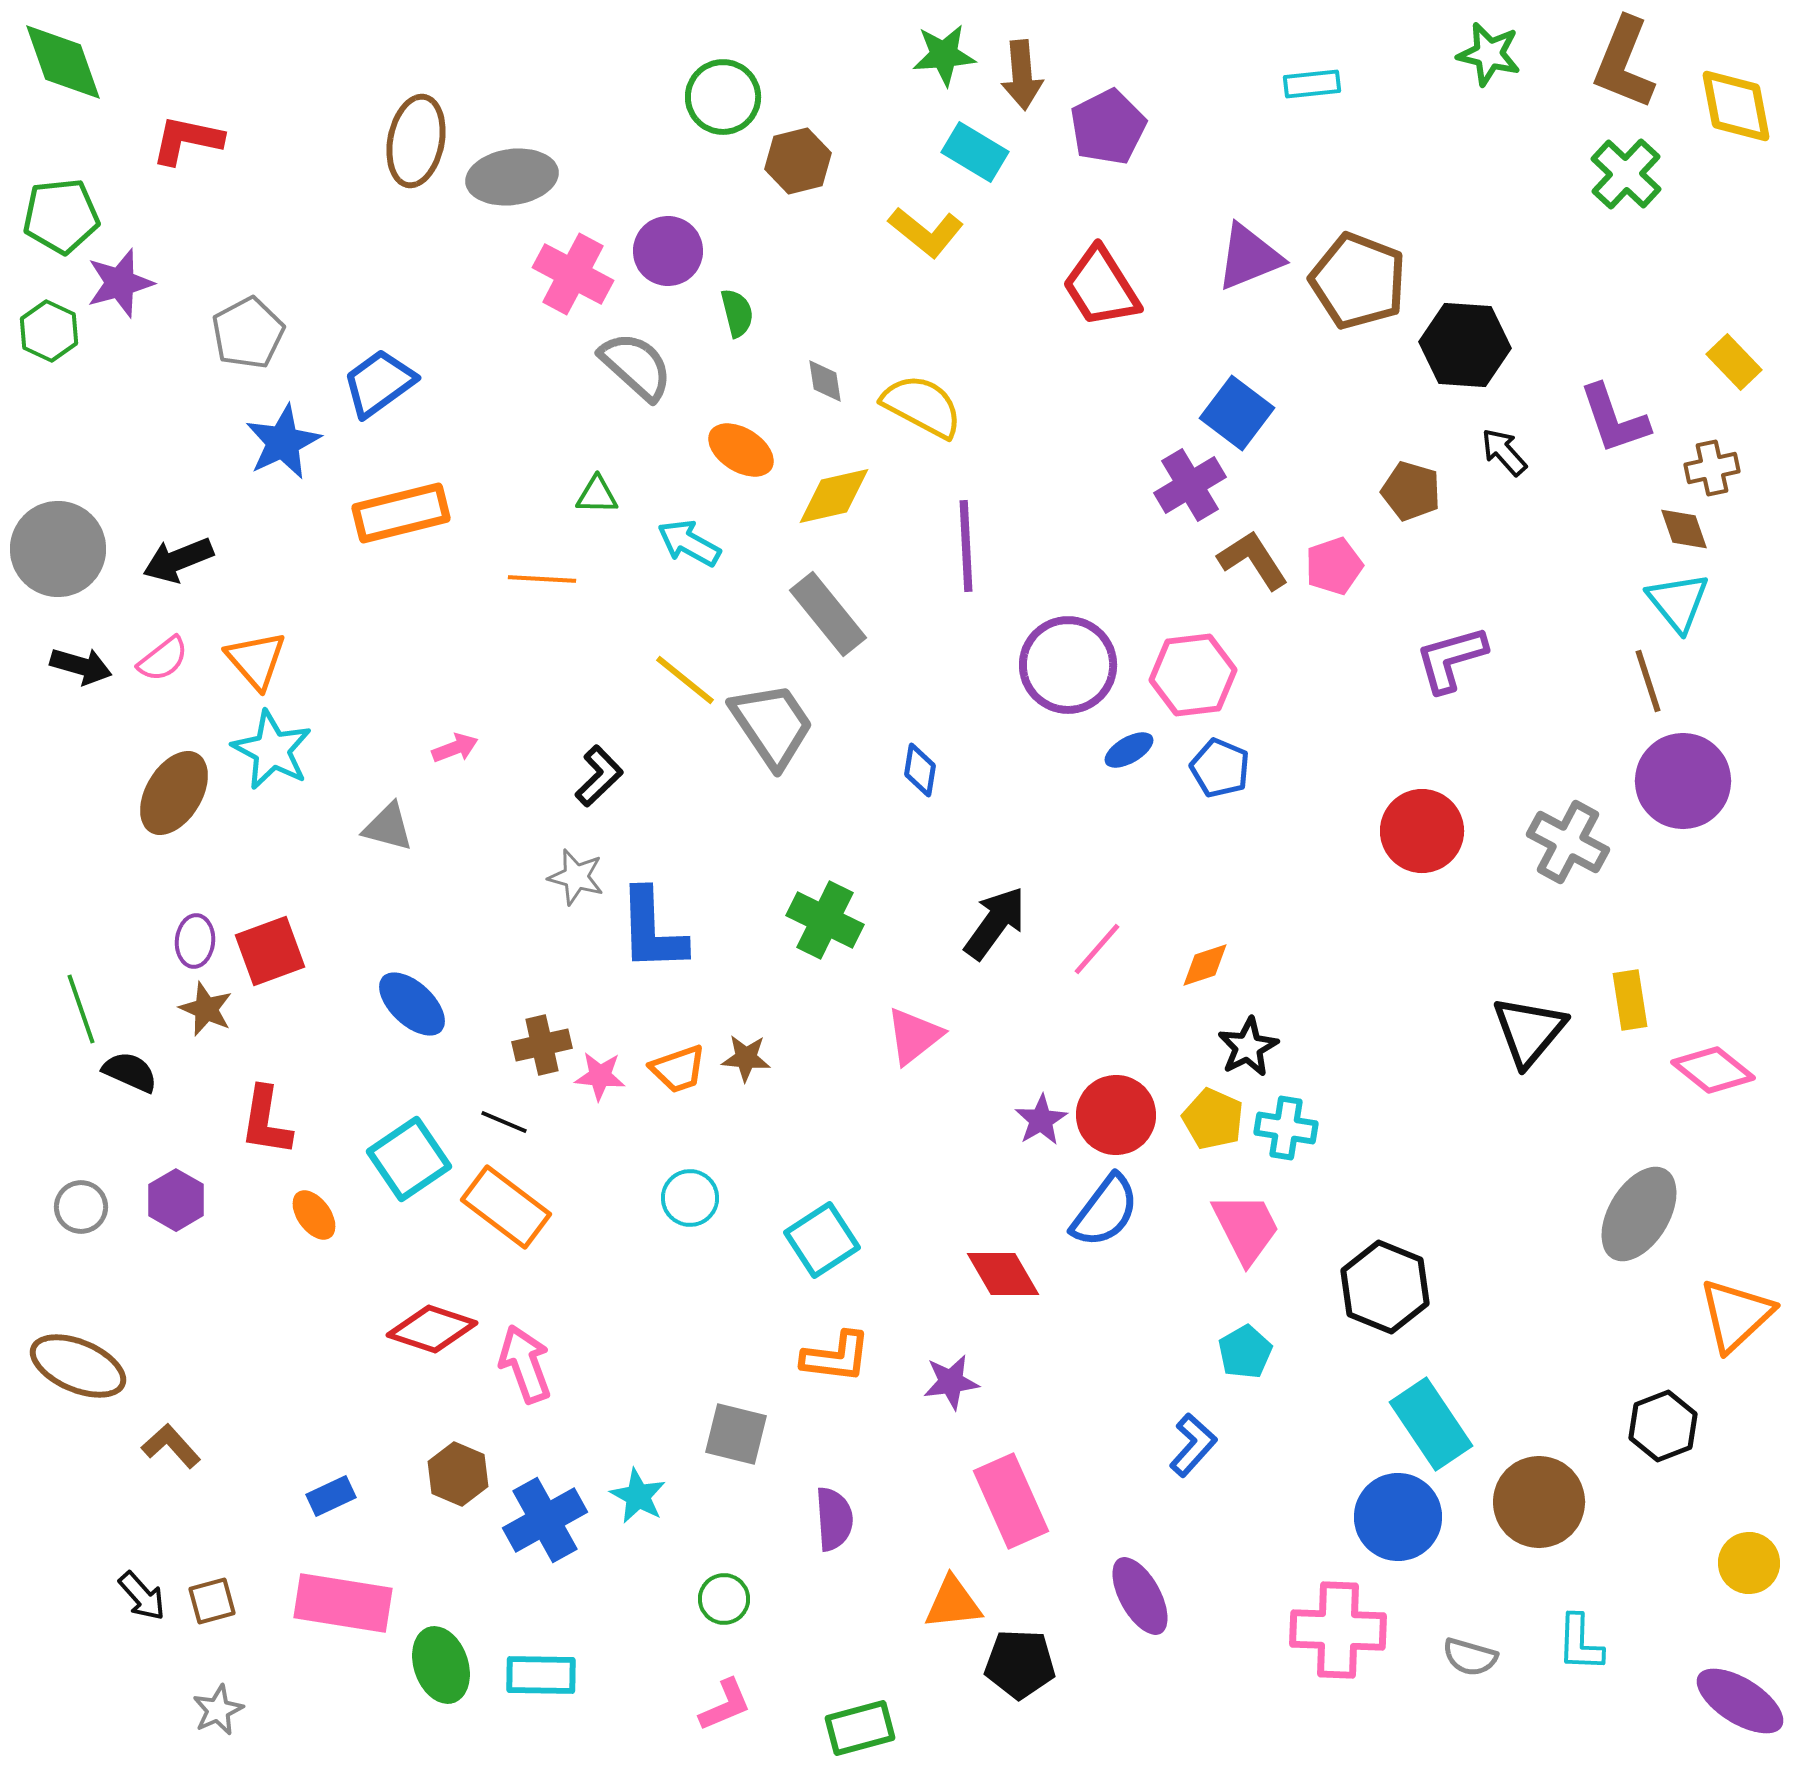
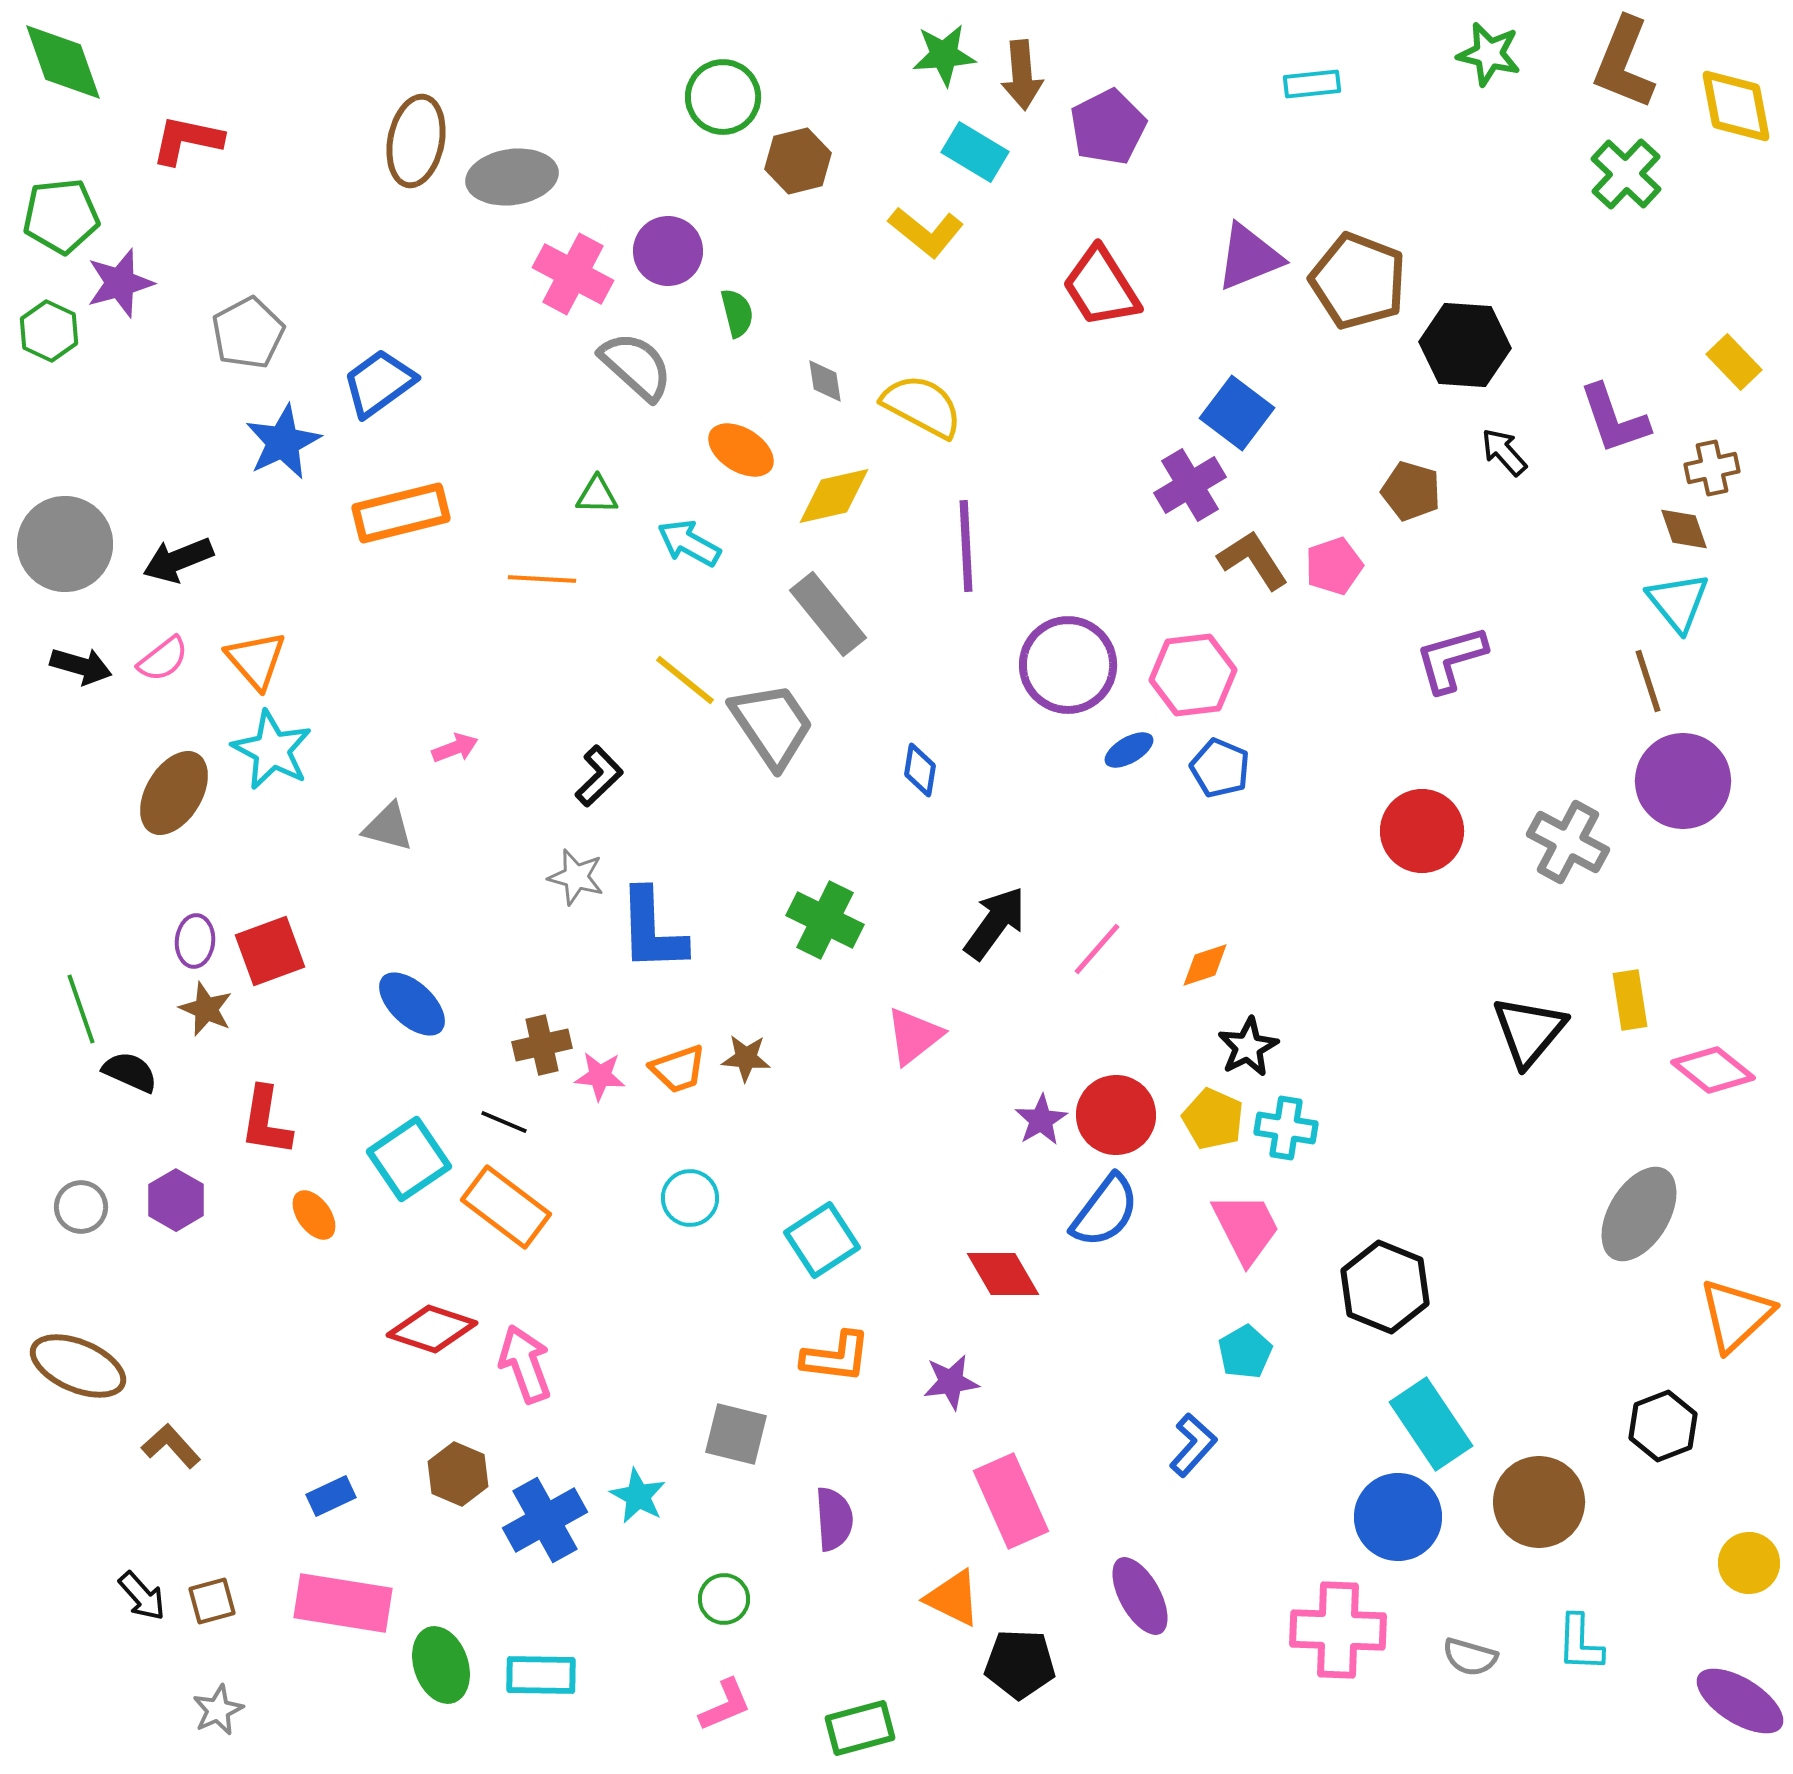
gray circle at (58, 549): moved 7 px right, 5 px up
orange triangle at (953, 1603): moved 5 px up; rotated 32 degrees clockwise
